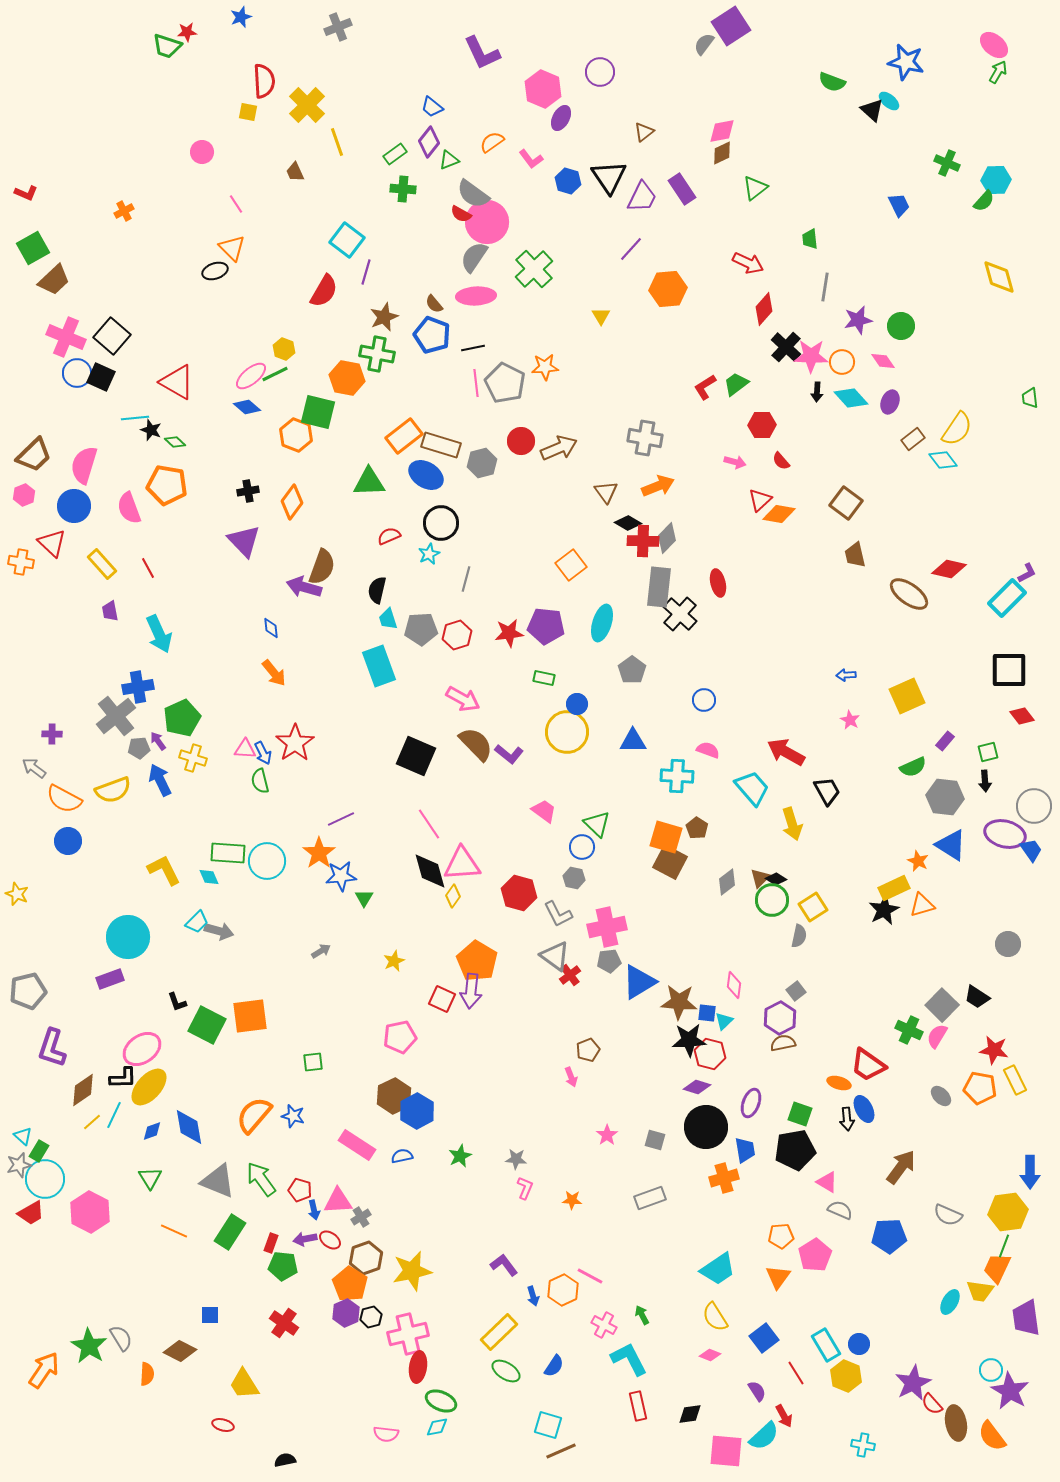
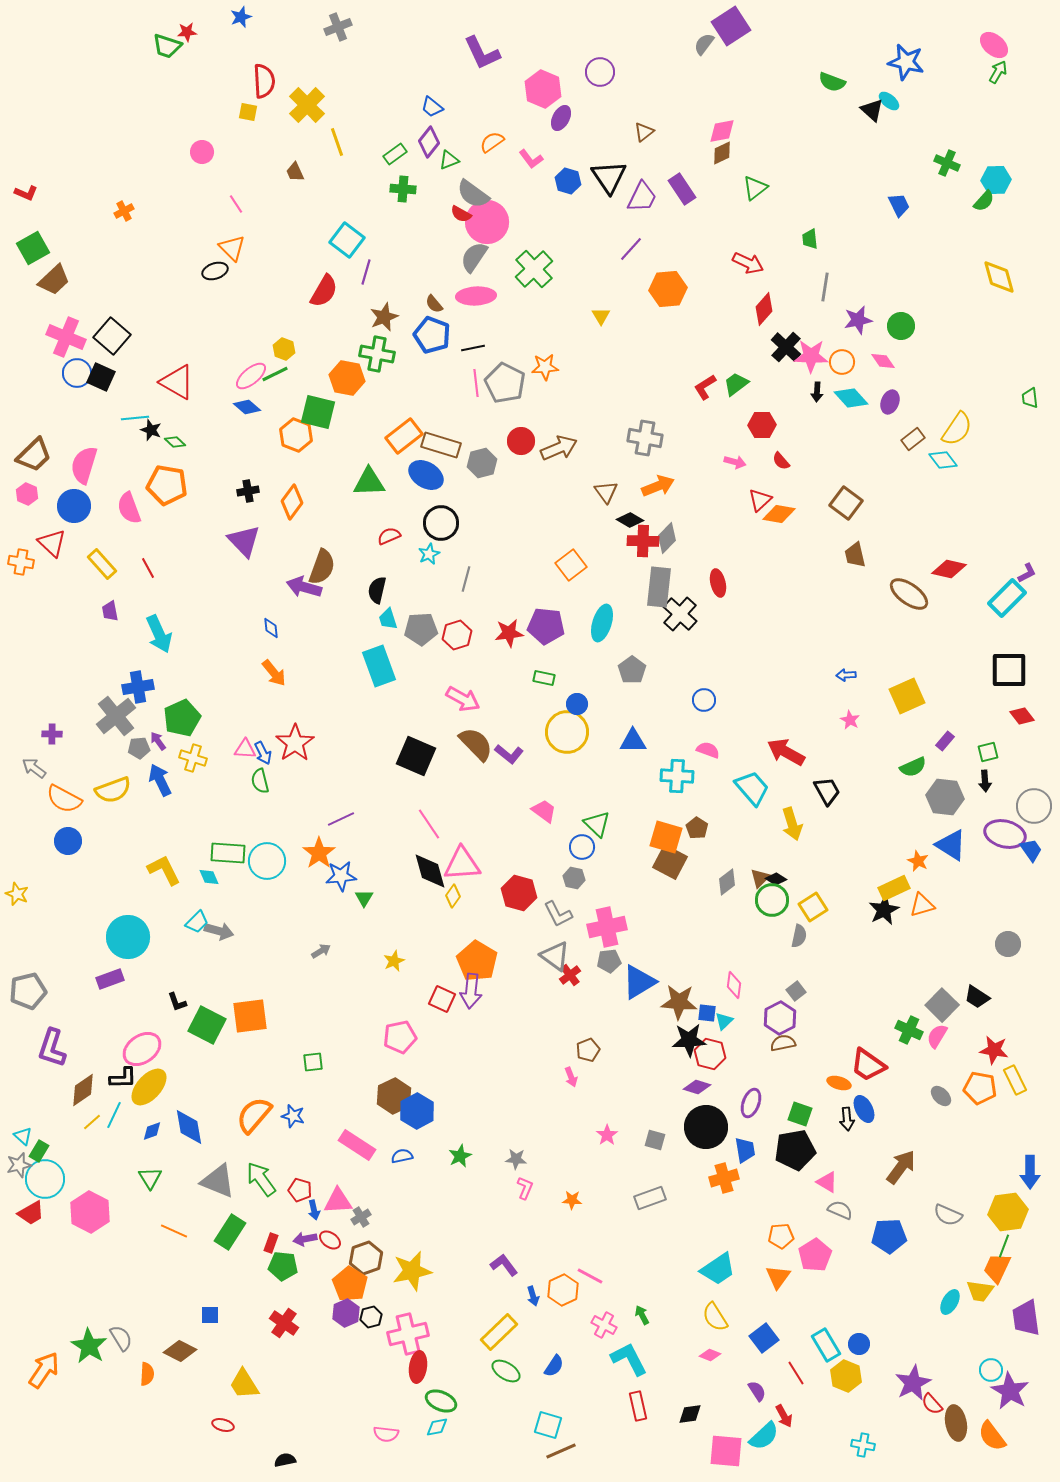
pink hexagon at (24, 495): moved 3 px right, 1 px up; rotated 15 degrees counterclockwise
black diamond at (628, 523): moved 2 px right, 3 px up
